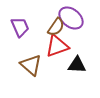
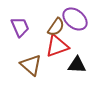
purple ellipse: moved 4 px right, 1 px down
